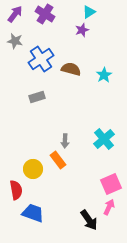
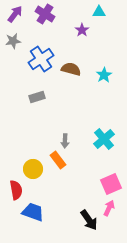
cyan triangle: moved 10 px right; rotated 32 degrees clockwise
purple star: rotated 16 degrees counterclockwise
gray star: moved 2 px left; rotated 21 degrees counterclockwise
pink arrow: moved 1 px down
blue trapezoid: moved 1 px up
